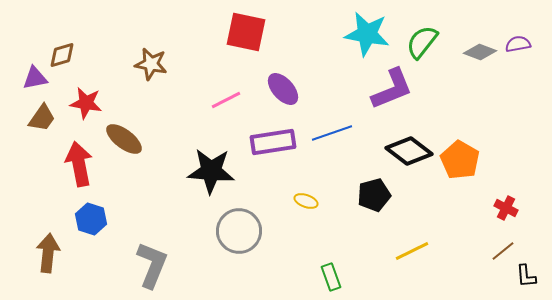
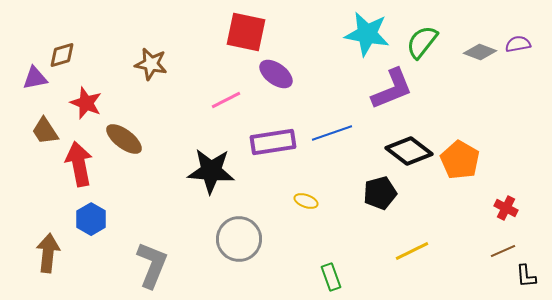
purple ellipse: moved 7 px left, 15 px up; rotated 12 degrees counterclockwise
red star: rotated 12 degrees clockwise
brown trapezoid: moved 3 px right, 13 px down; rotated 112 degrees clockwise
black pentagon: moved 6 px right, 2 px up
blue hexagon: rotated 12 degrees clockwise
gray circle: moved 8 px down
brown line: rotated 15 degrees clockwise
